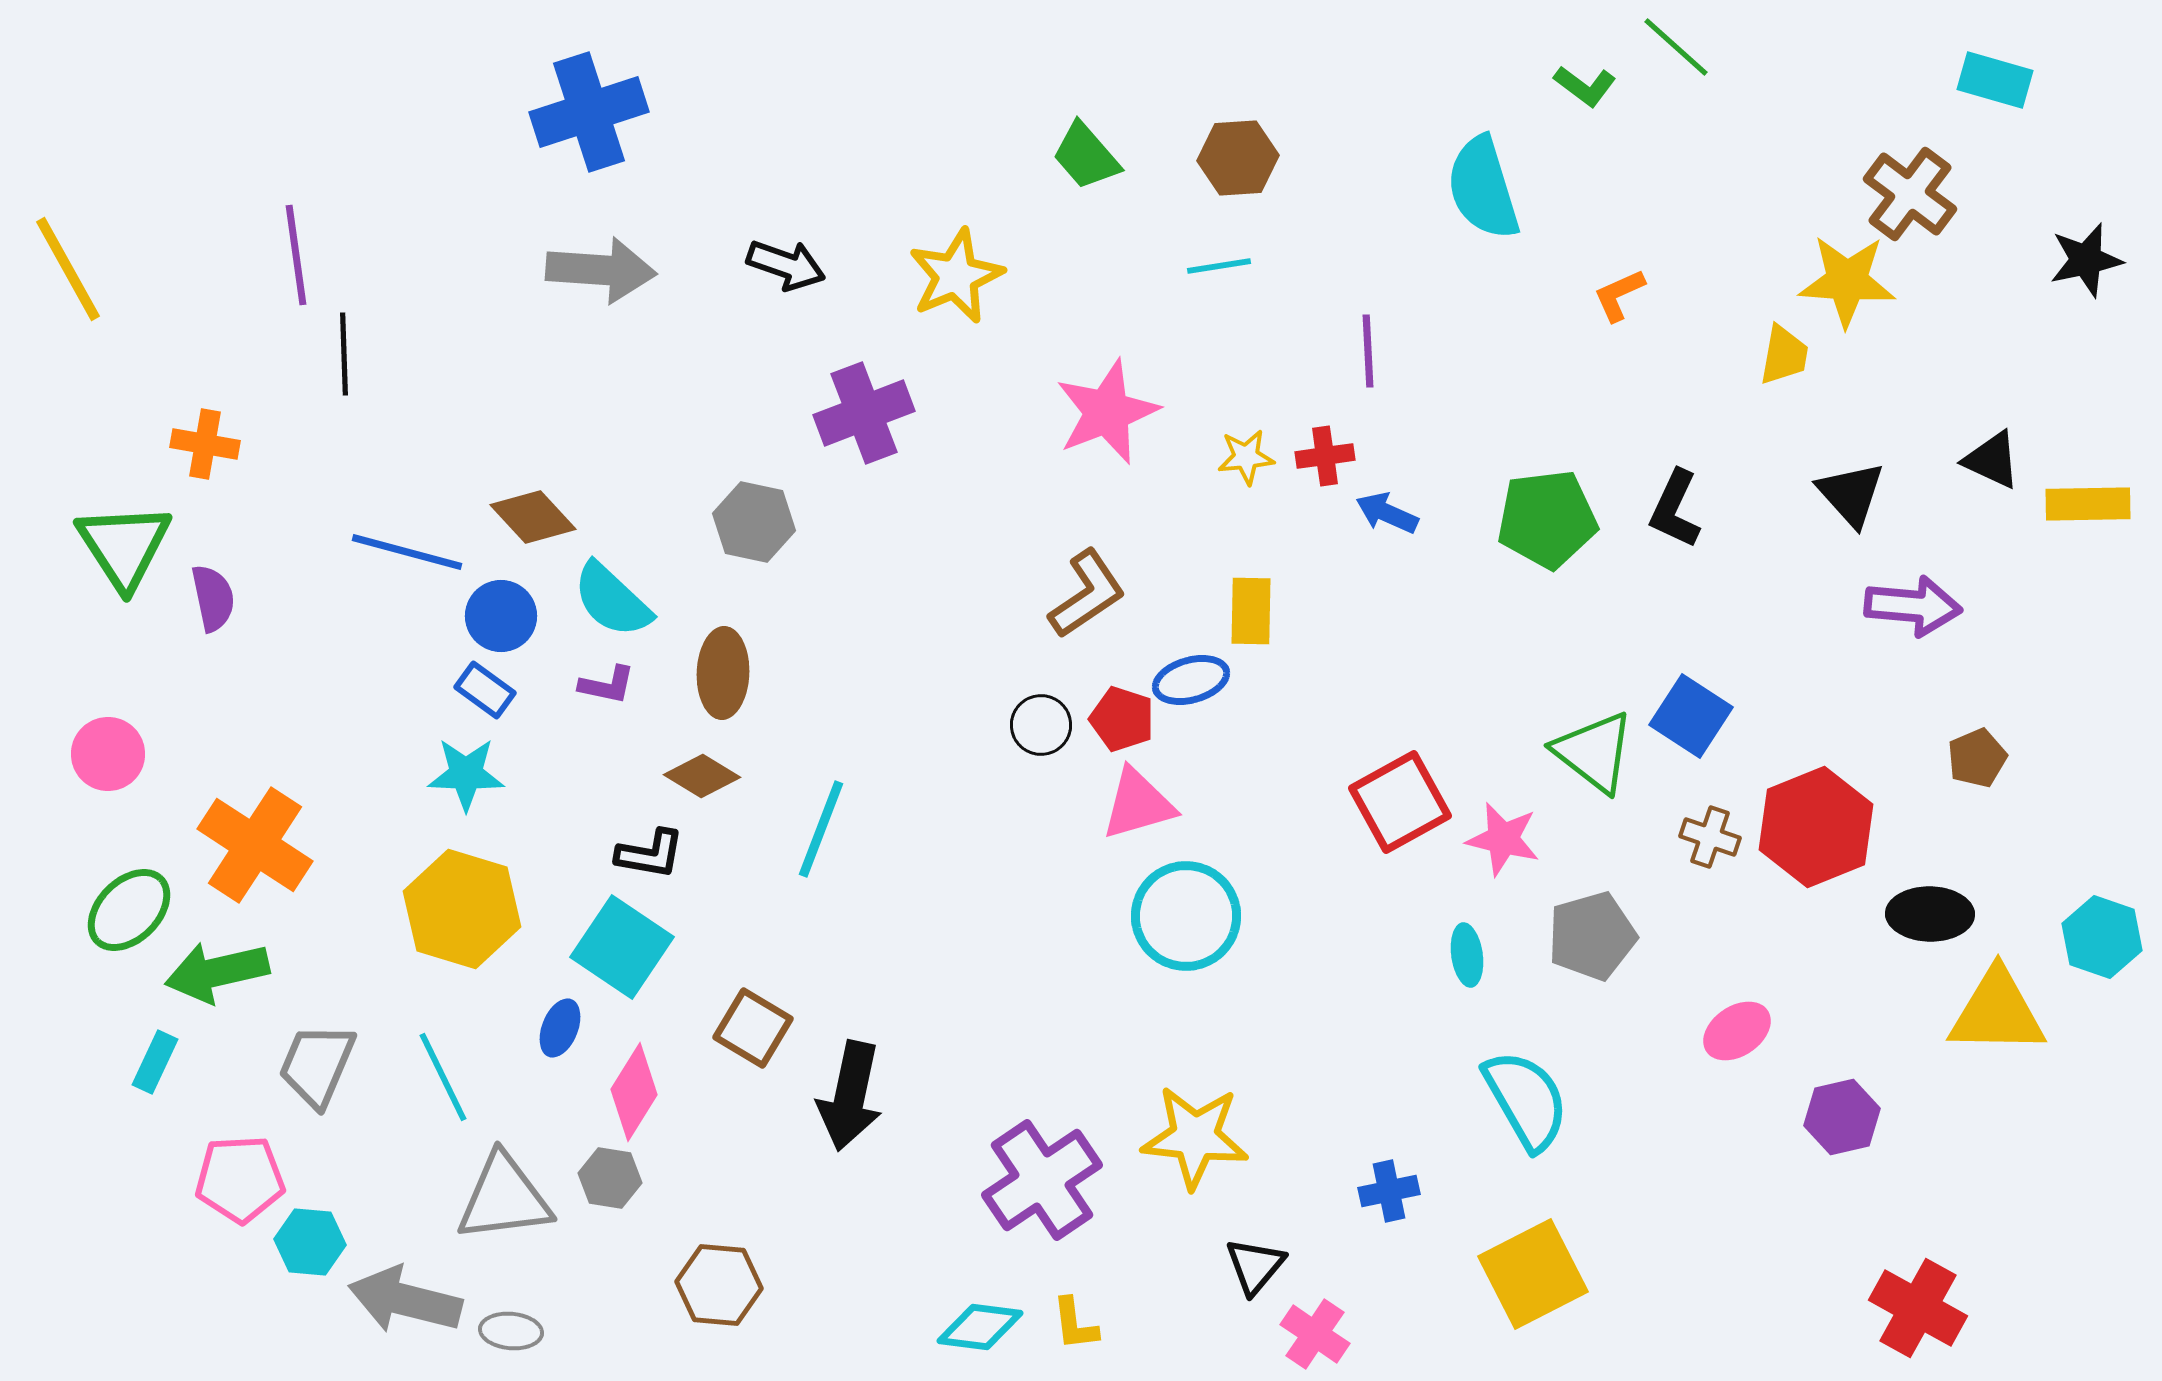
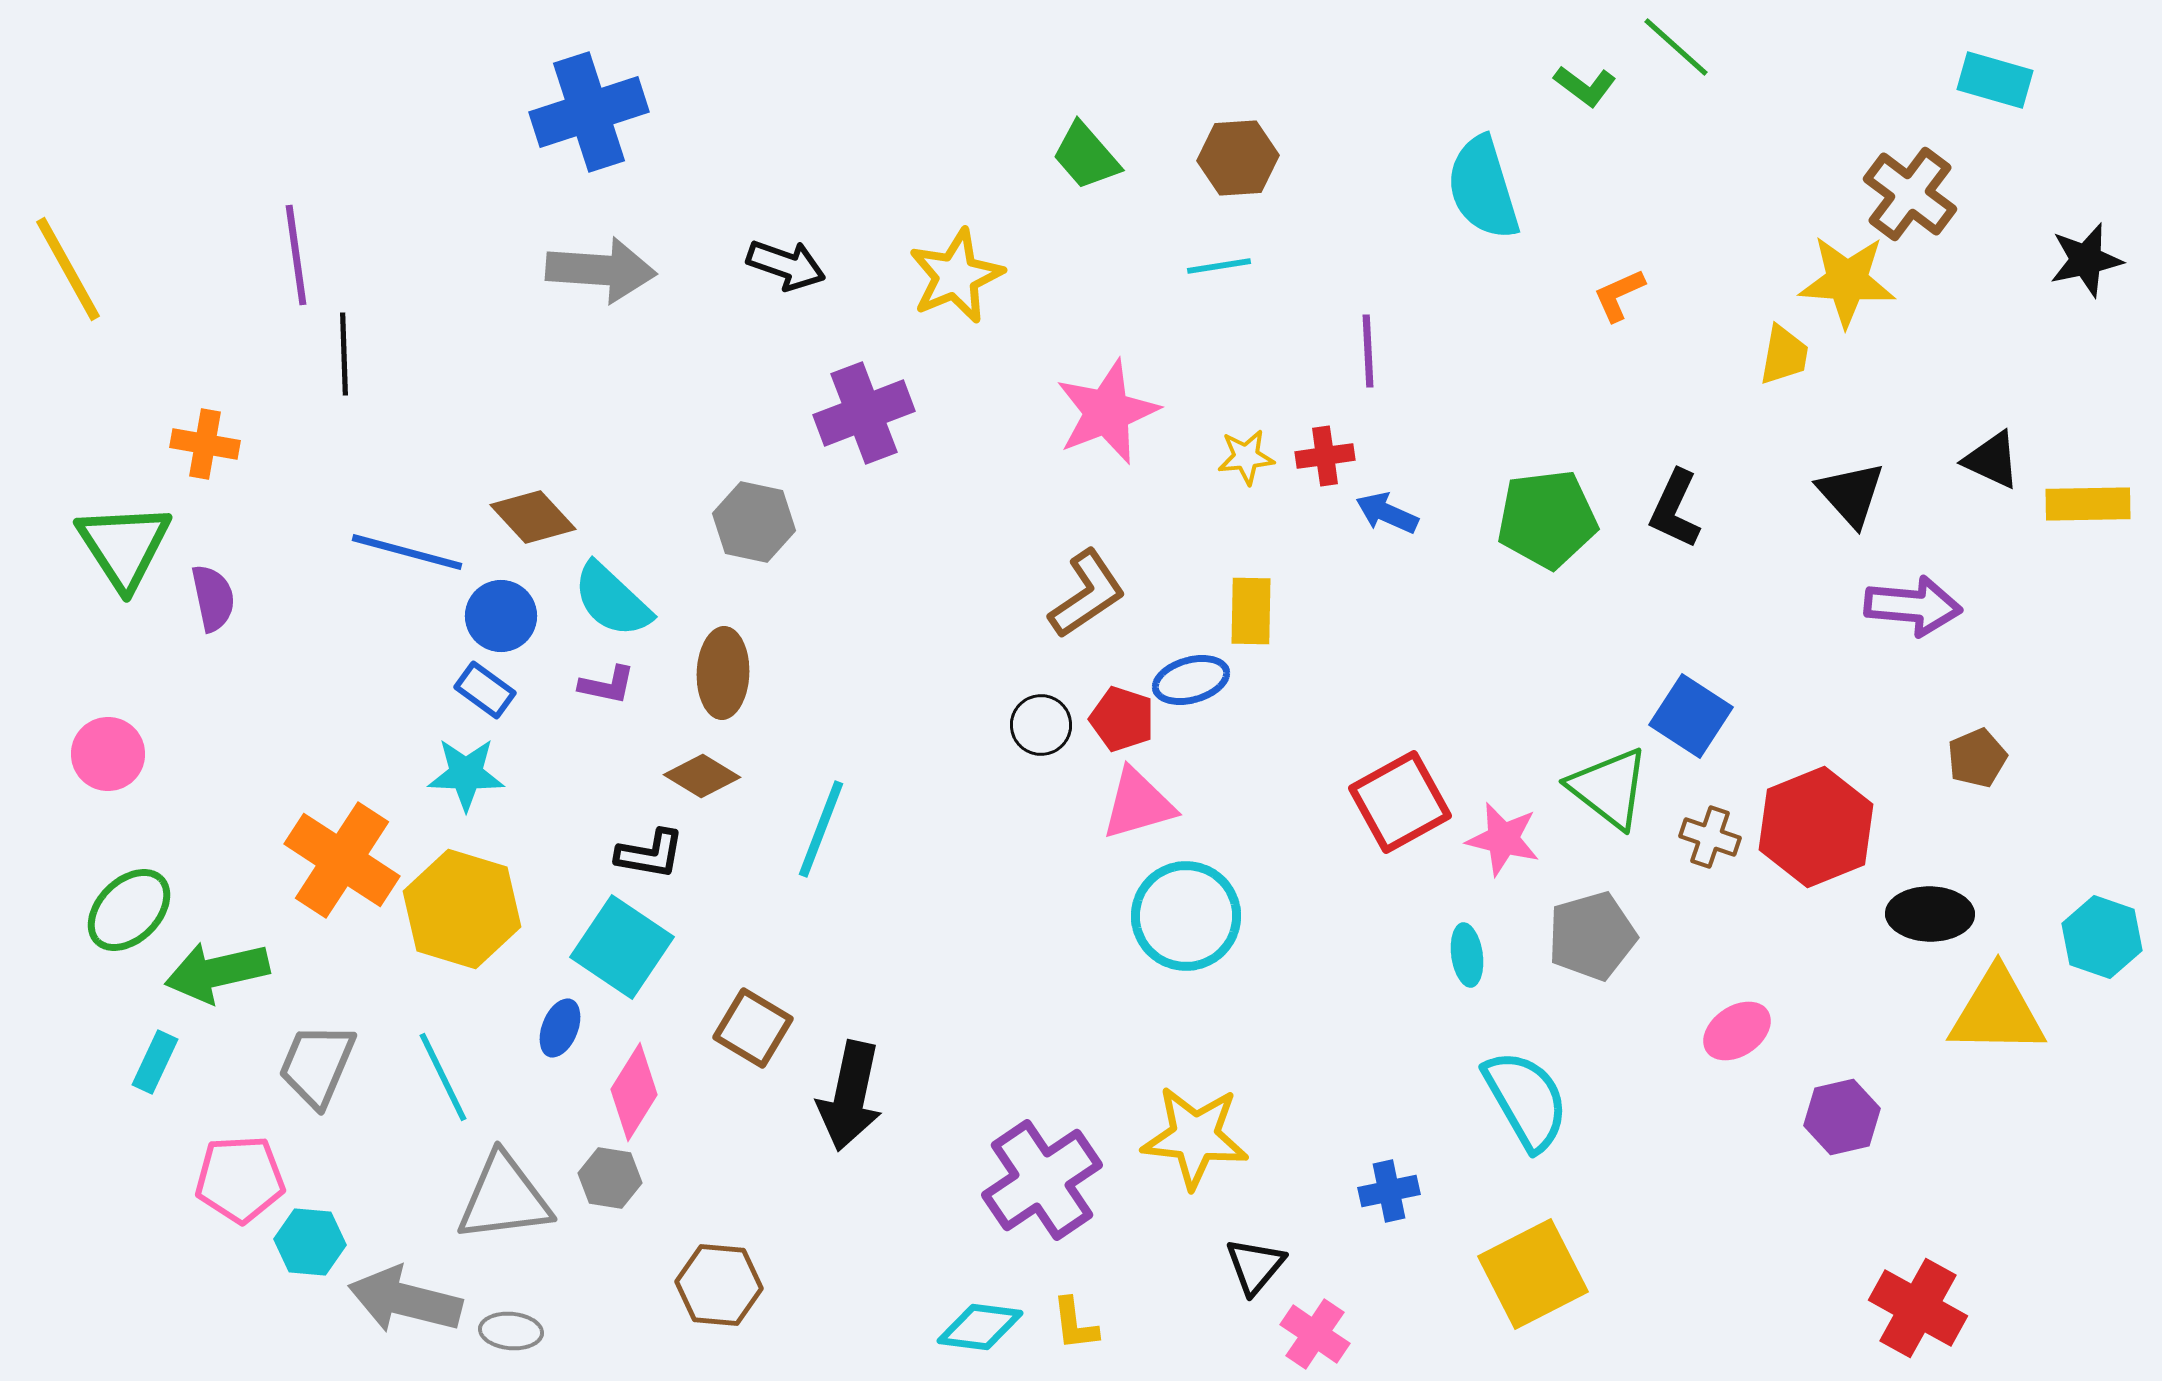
green triangle at (1594, 752): moved 15 px right, 36 px down
orange cross at (255, 845): moved 87 px right, 15 px down
